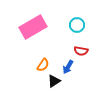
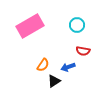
pink rectangle: moved 3 px left, 1 px up
red semicircle: moved 2 px right
blue arrow: rotated 40 degrees clockwise
